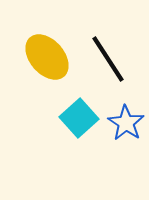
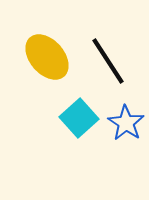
black line: moved 2 px down
